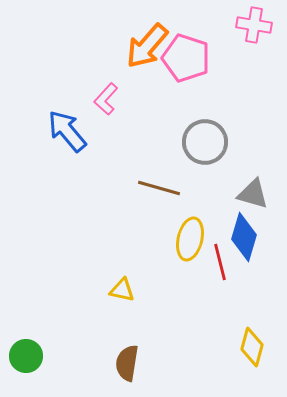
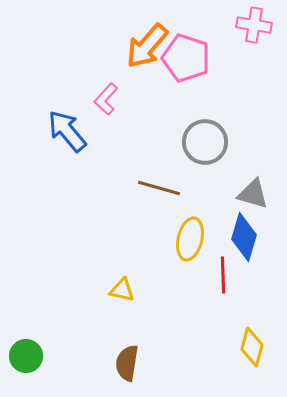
red line: moved 3 px right, 13 px down; rotated 12 degrees clockwise
